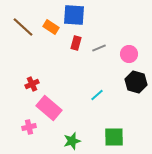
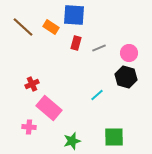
pink circle: moved 1 px up
black hexagon: moved 10 px left, 5 px up
pink cross: rotated 16 degrees clockwise
